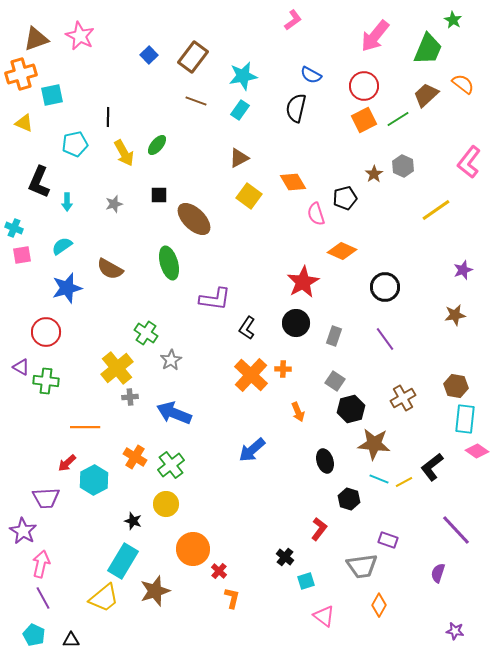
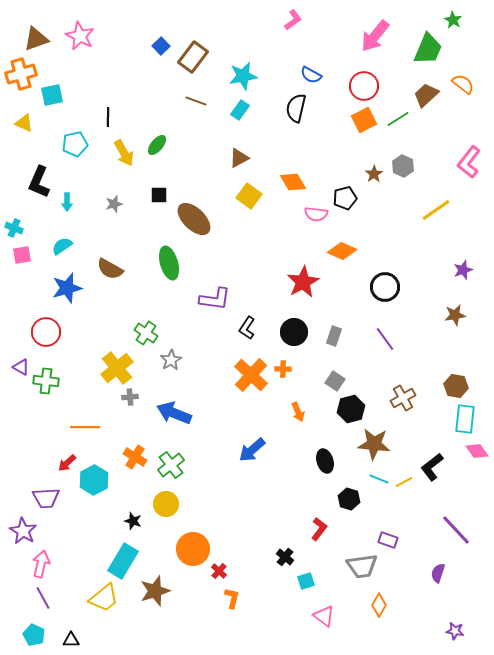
blue square at (149, 55): moved 12 px right, 9 px up
pink semicircle at (316, 214): rotated 65 degrees counterclockwise
black circle at (296, 323): moved 2 px left, 9 px down
pink diamond at (477, 451): rotated 20 degrees clockwise
